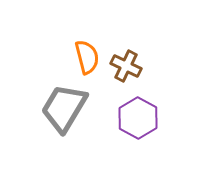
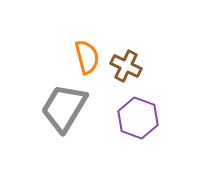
purple hexagon: rotated 9 degrees counterclockwise
